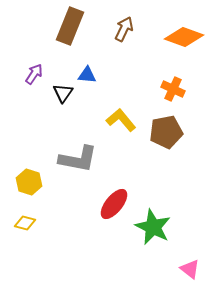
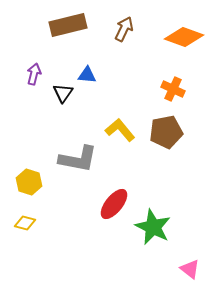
brown rectangle: moved 2 px left, 1 px up; rotated 54 degrees clockwise
purple arrow: rotated 20 degrees counterclockwise
yellow L-shape: moved 1 px left, 10 px down
